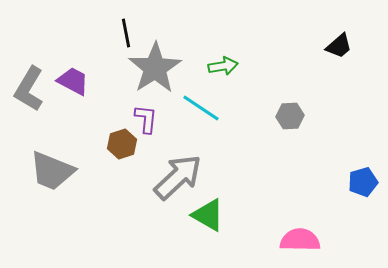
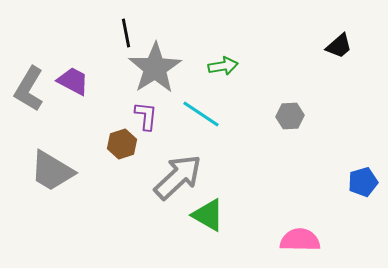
cyan line: moved 6 px down
purple L-shape: moved 3 px up
gray trapezoid: rotated 9 degrees clockwise
